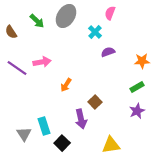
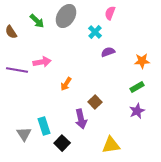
purple line: moved 2 px down; rotated 25 degrees counterclockwise
orange arrow: moved 1 px up
